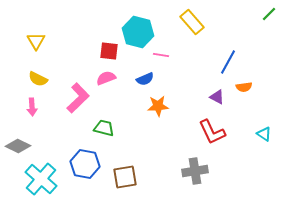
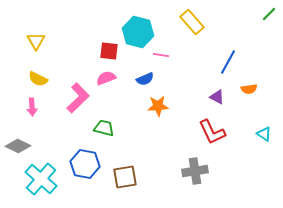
orange semicircle: moved 5 px right, 2 px down
